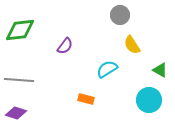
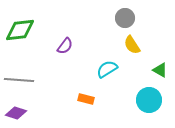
gray circle: moved 5 px right, 3 px down
